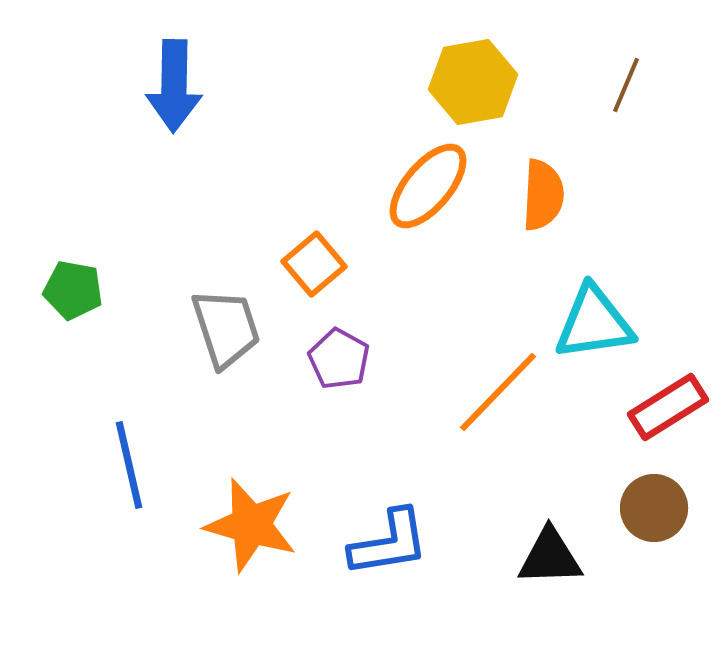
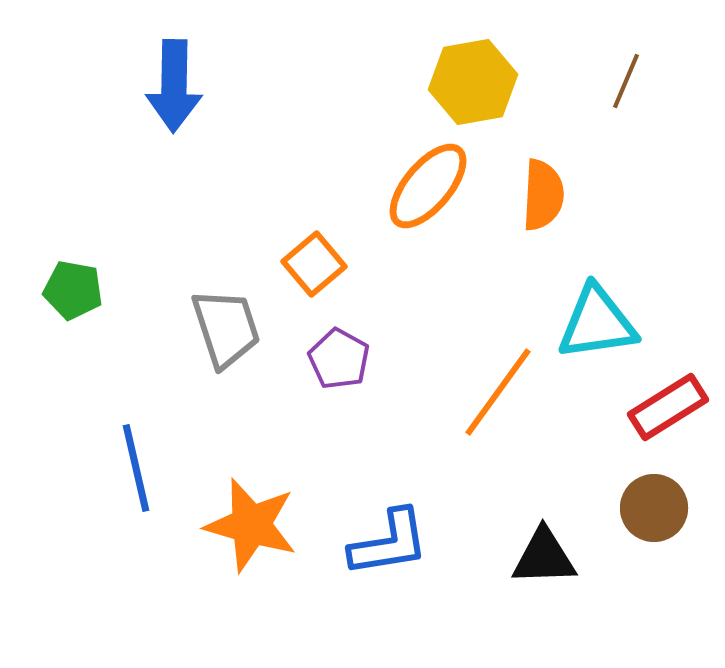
brown line: moved 4 px up
cyan triangle: moved 3 px right
orange line: rotated 8 degrees counterclockwise
blue line: moved 7 px right, 3 px down
black triangle: moved 6 px left
